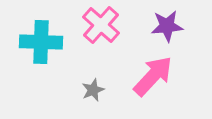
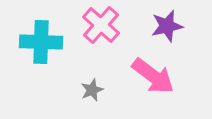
purple star: rotated 8 degrees counterclockwise
pink arrow: rotated 84 degrees clockwise
gray star: moved 1 px left
